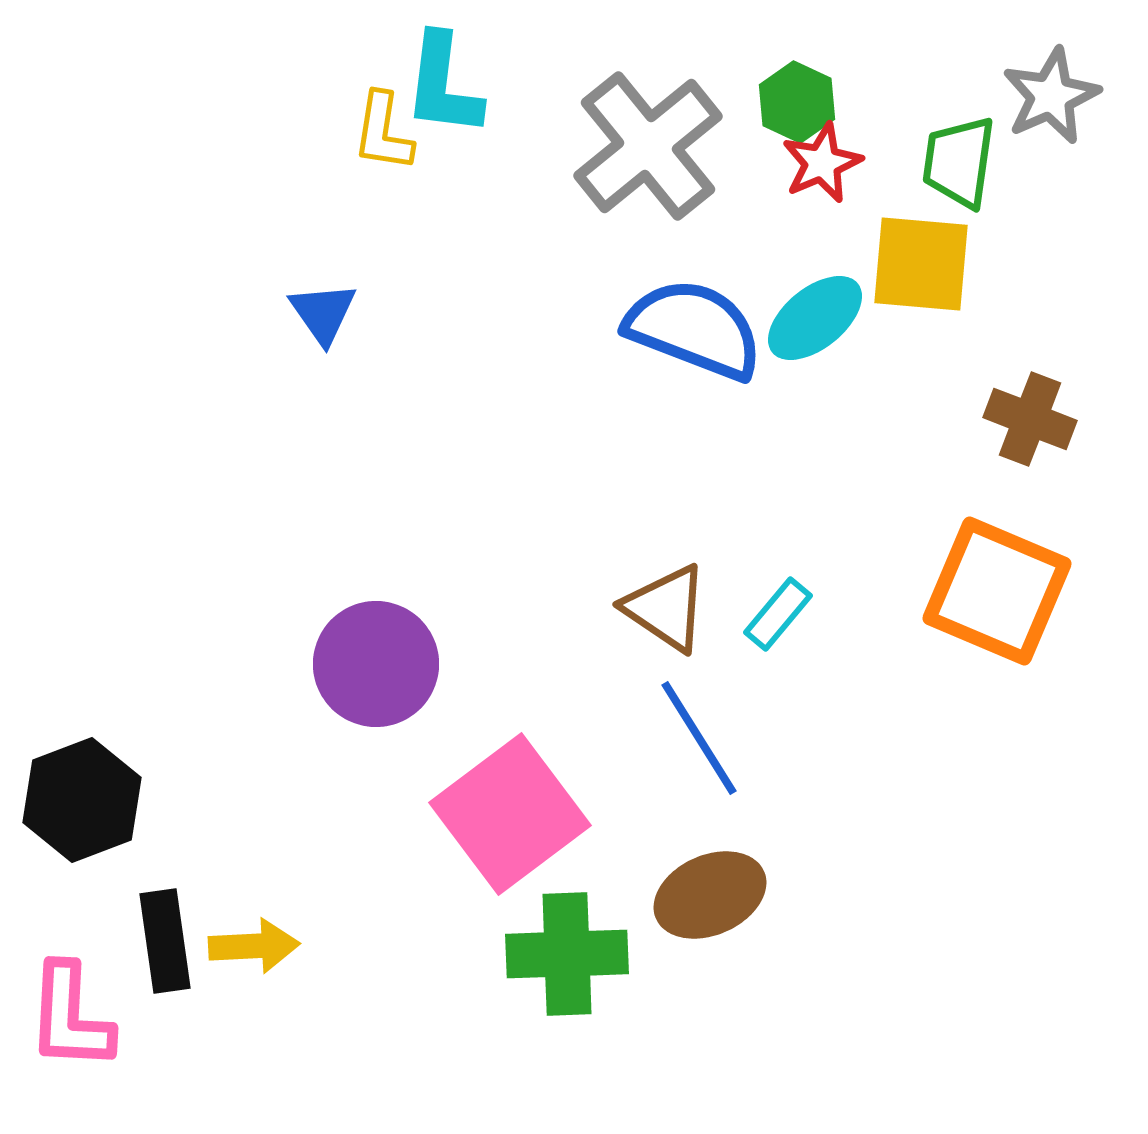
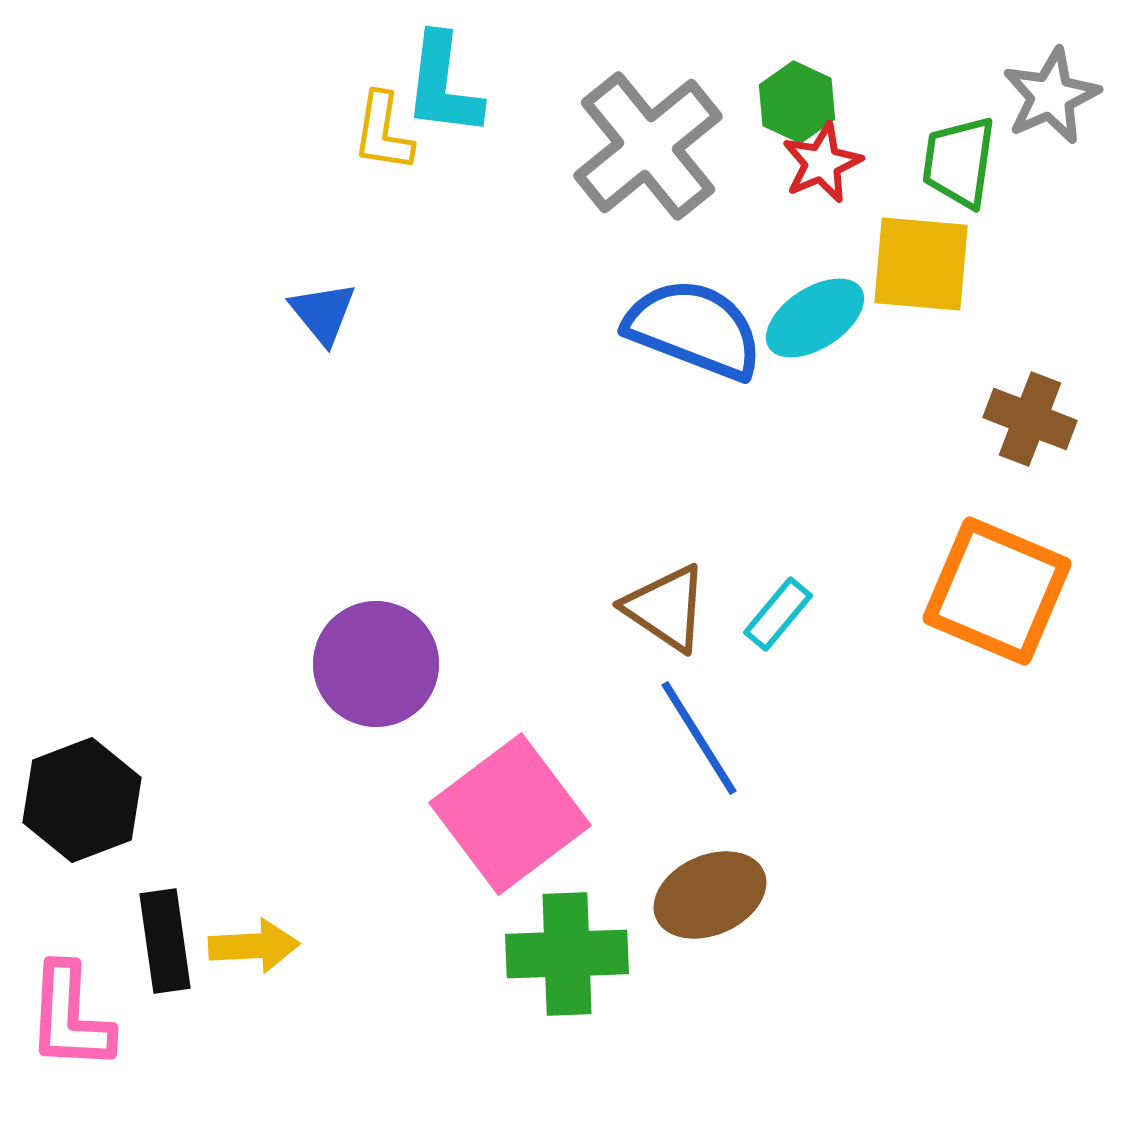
blue triangle: rotated 4 degrees counterclockwise
cyan ellipse: rotated 6 degrees clockwise
